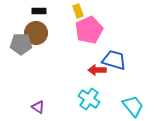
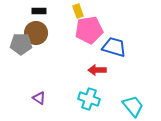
pink pentagon: rotated 16 degrees clockwise
blue trapezoid: moved 13 px up
cyan cross: rotated 15 degrees counterclockwise
purple triangle: moved 1 px right, 9 px up
